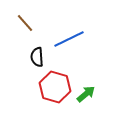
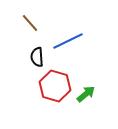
brown line: moved 5 px right
blue line: moved 1 px left, 2 px down
red hexagon: moved 1 px up
